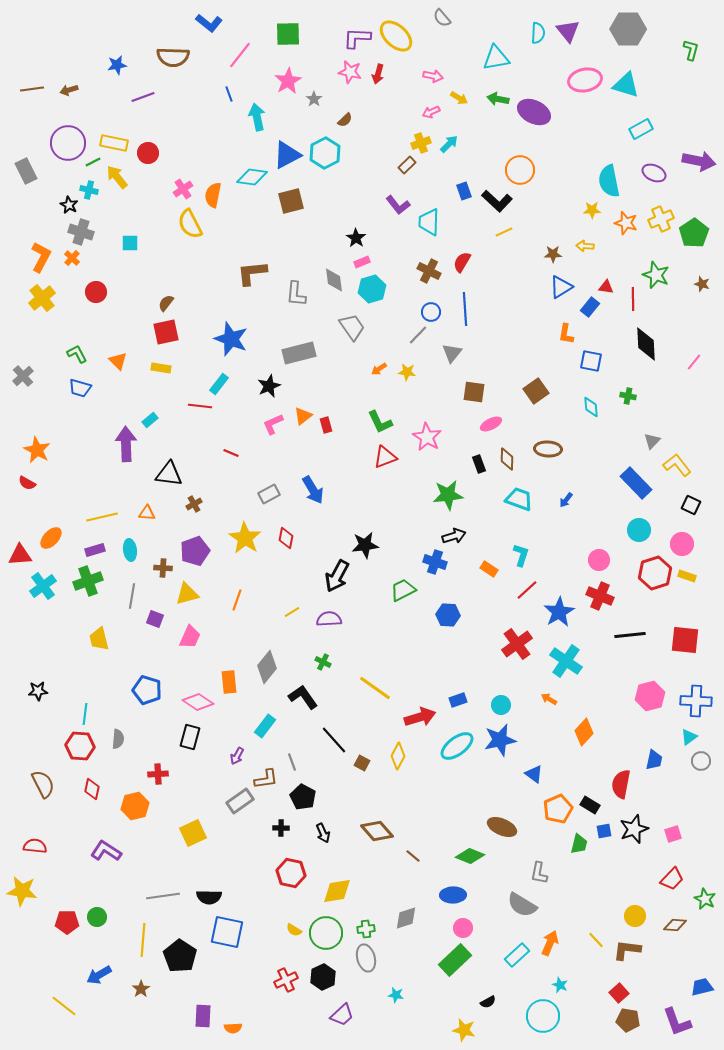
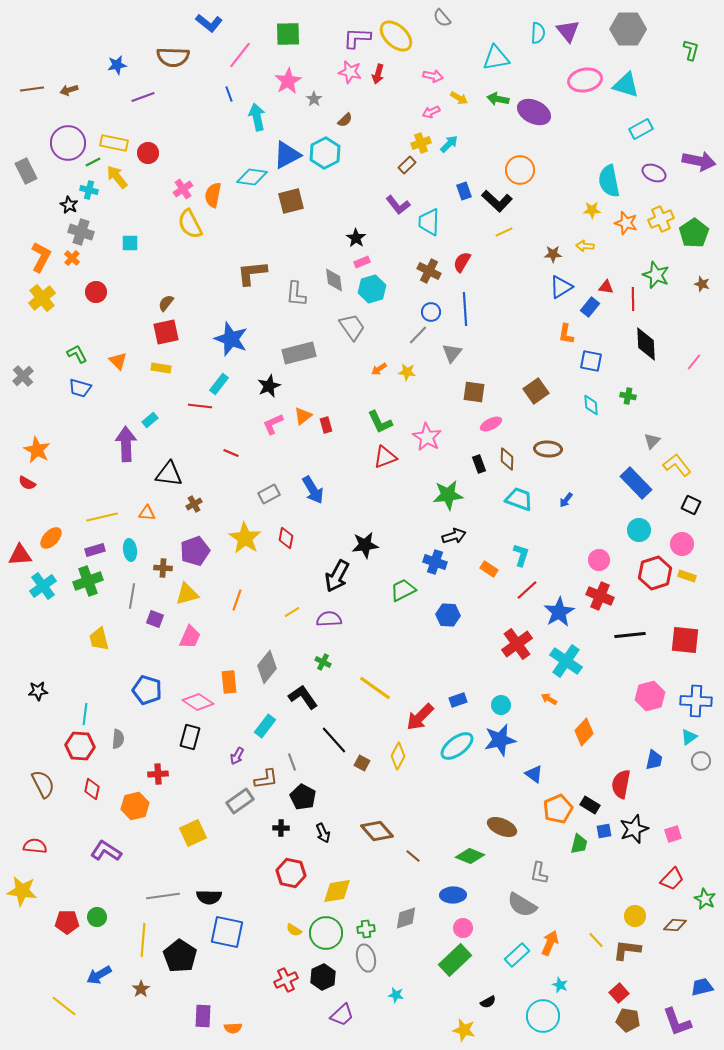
cyan diamond at (591, 407): moved 2 px up
red arrow at (420, 717): rotated 152 degrees clockwise
